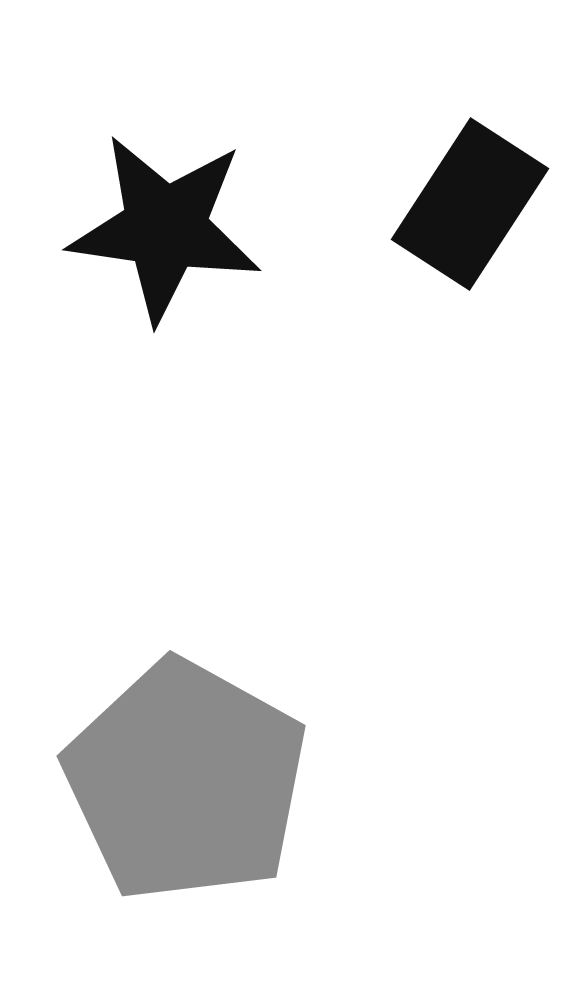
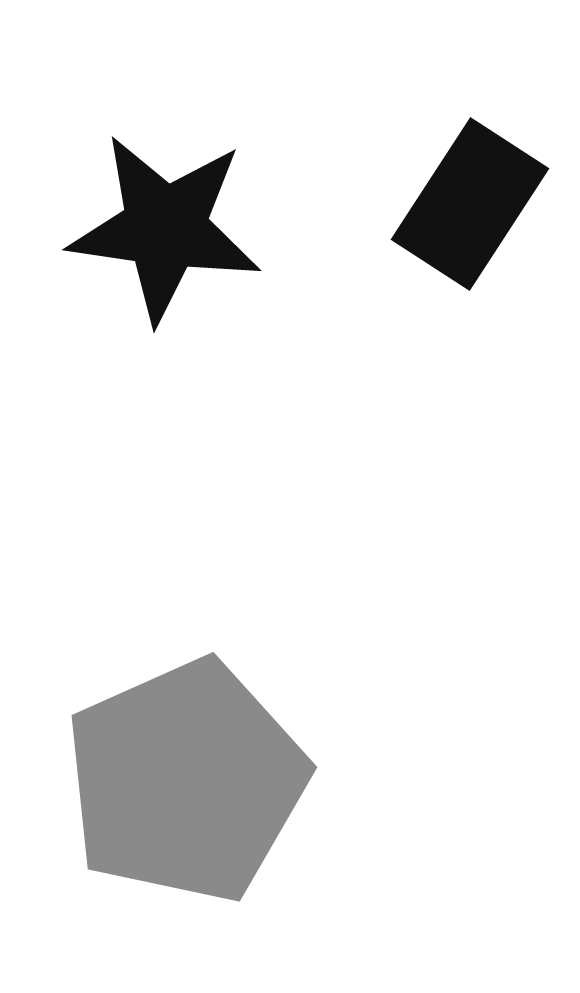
gray pentagon: rotated 19 degrees clockwise
